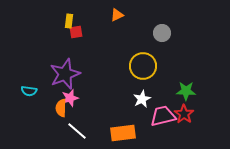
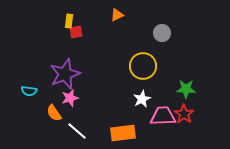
green star: moved 2 px up
orange semicircle: moved 7 px left, 5 px down; rotated 36 degrees counterclockwise
pink trapezoid: rotated 12 degrees clockwise
